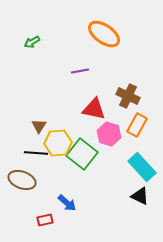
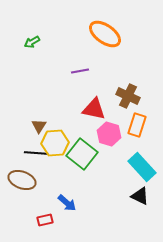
orange ellipse: moved 1 px right
orange rectangle: rotated 10 degrees counterclockwise
yellow hexagon: moved 3 px left
